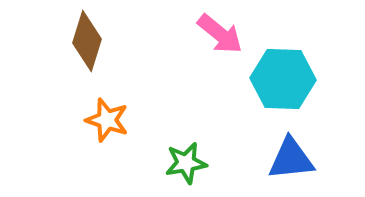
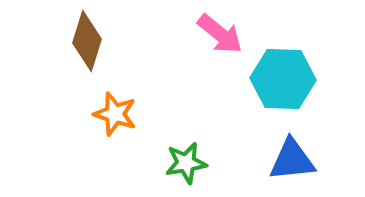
orange star: moved 8 px right, 6 px up
blue triangle: moved 1 px right, 1 px down
